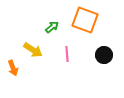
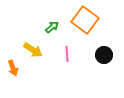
orange square: rotated 16 degrees clockwise
